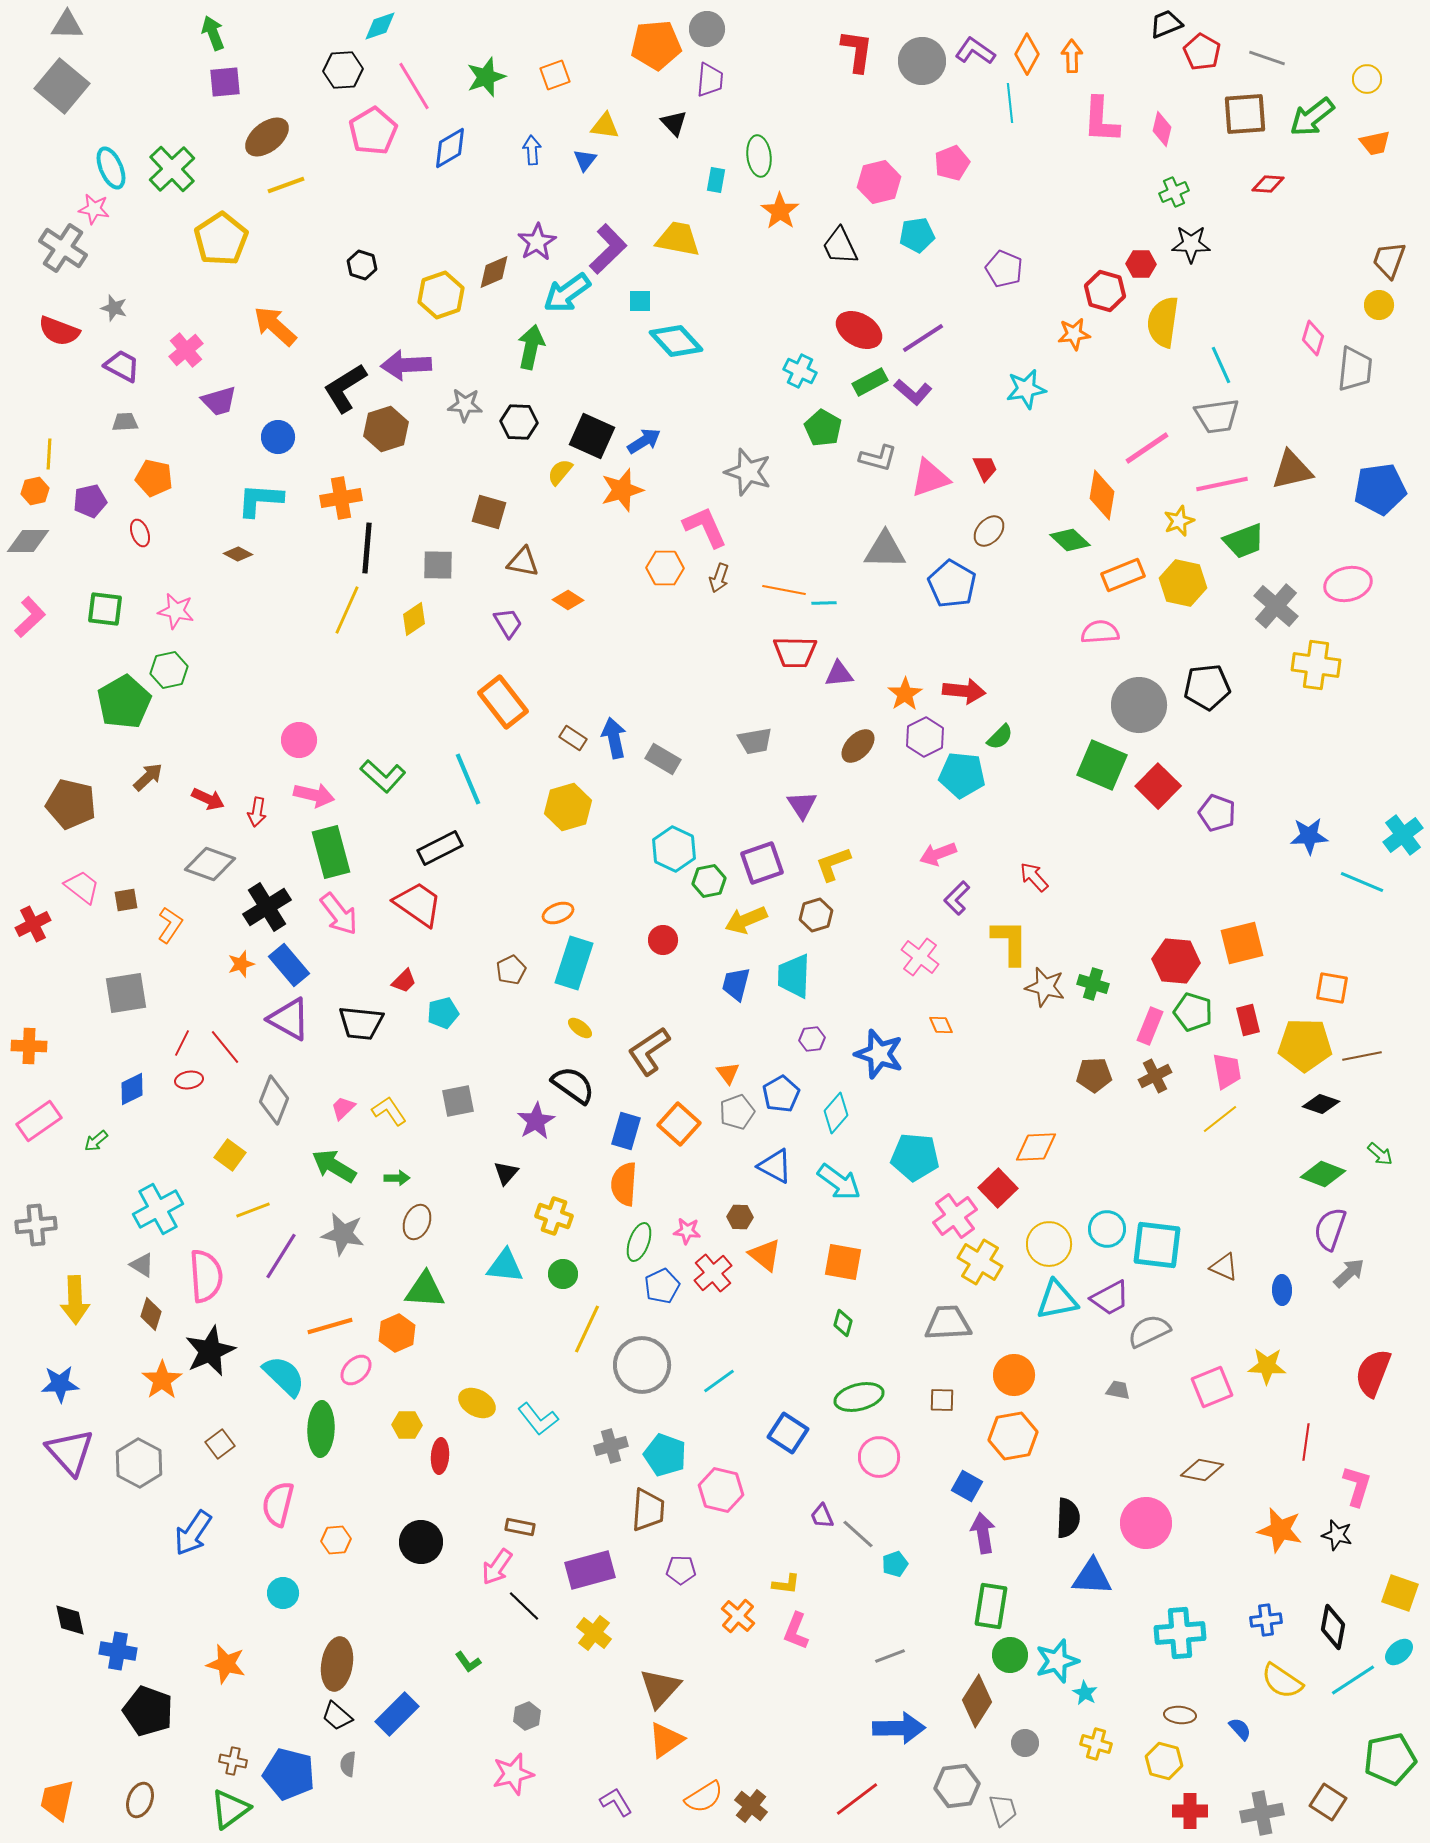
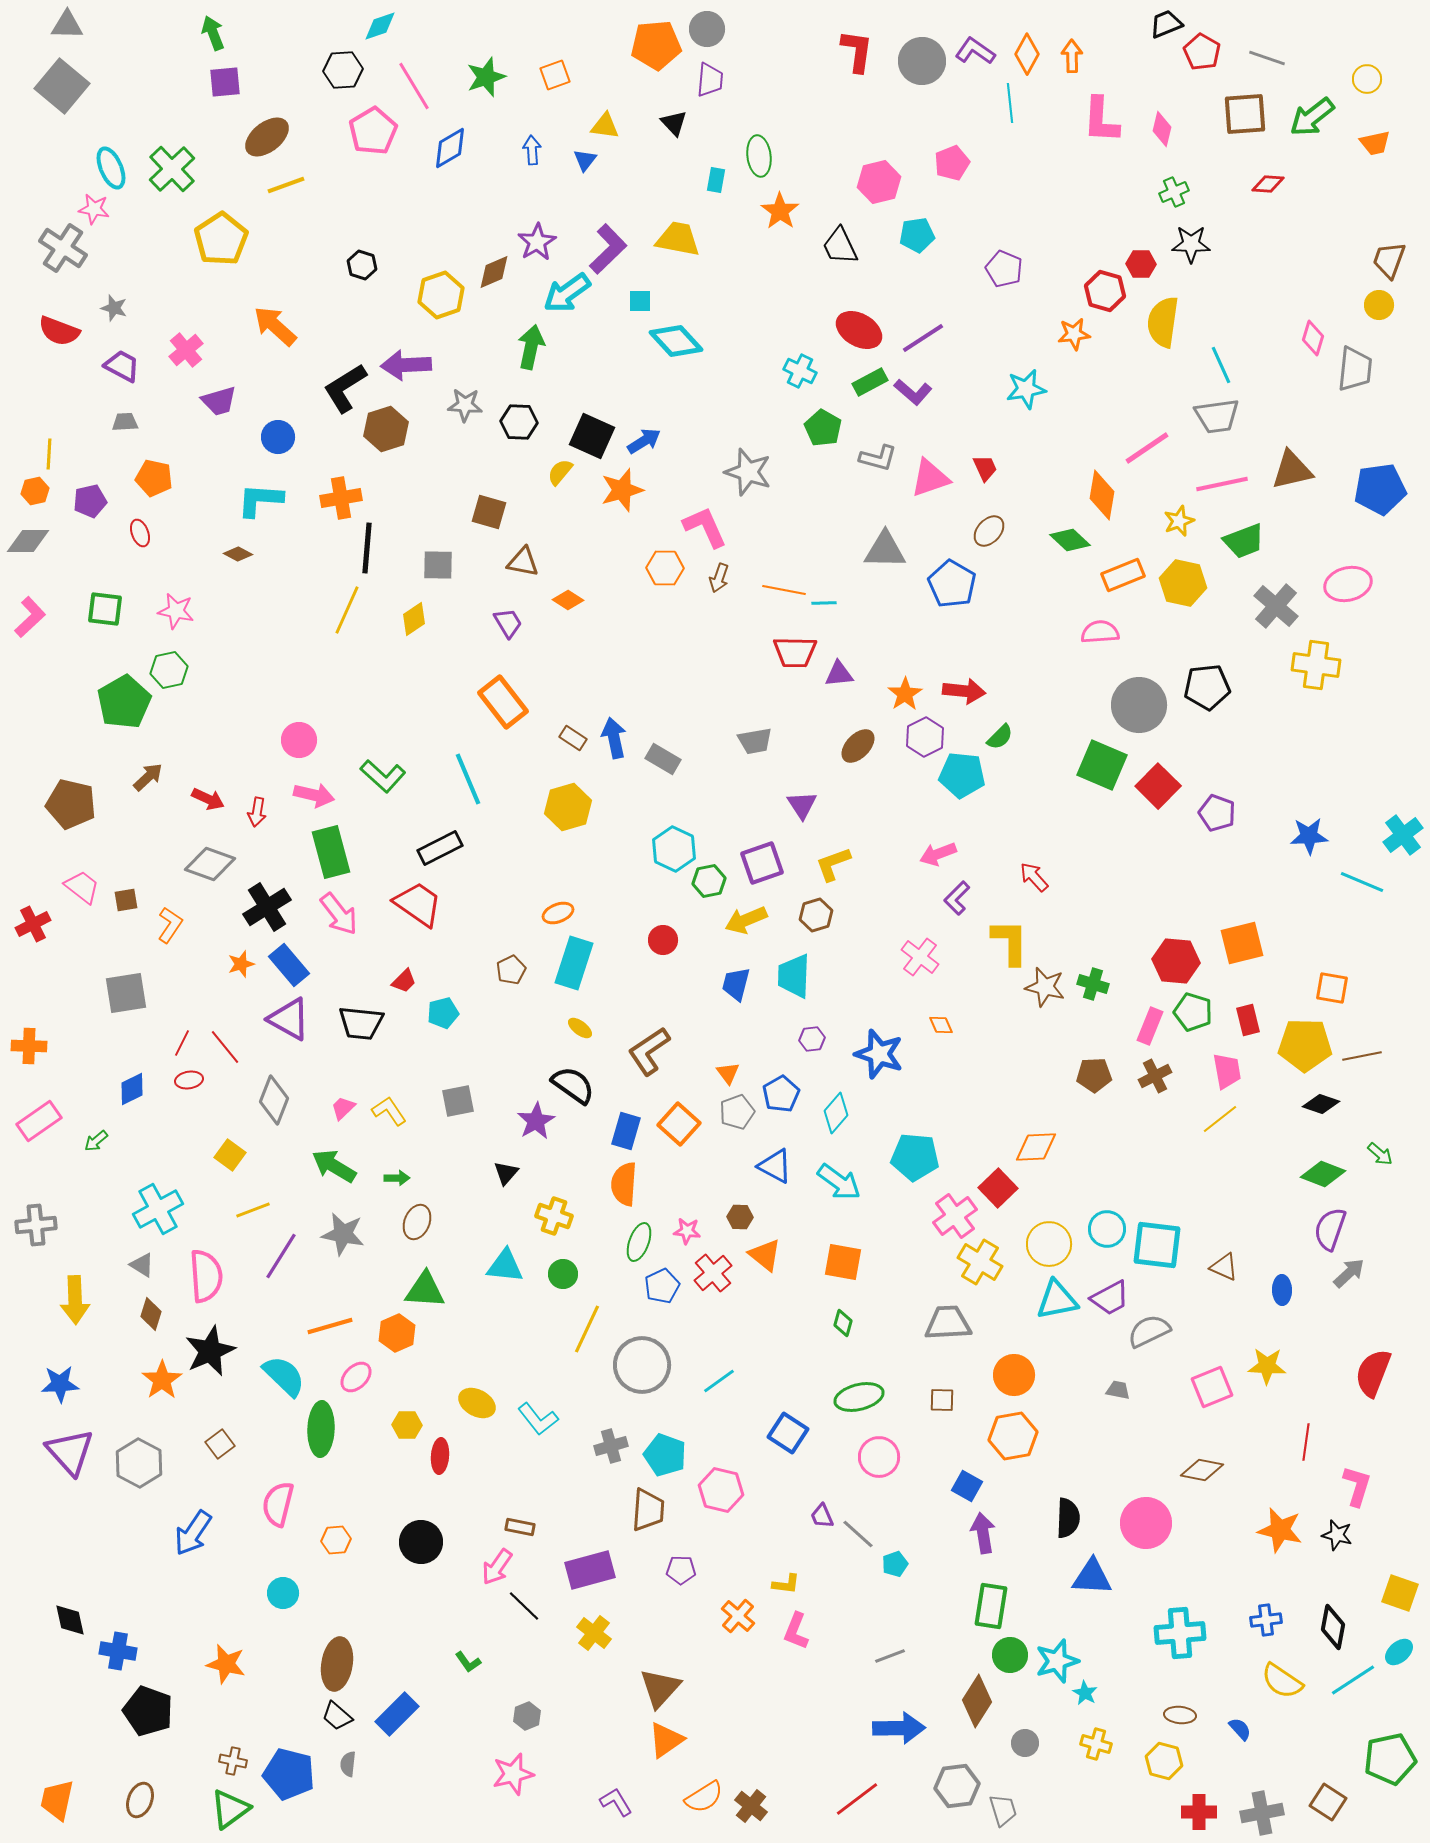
pink ellipse at (356, 1370): moved 7 px down
red cross at (1190, 1811): moved 9 px right, 1 px down
